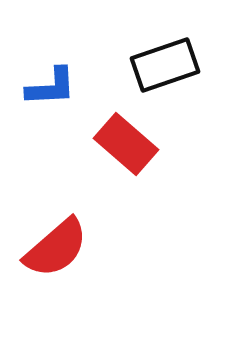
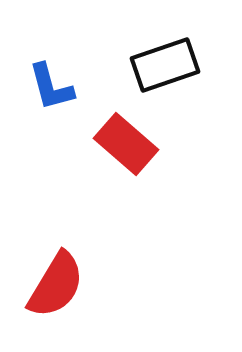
blue L-shape: rotated 78 degrees clockwise
red semicircle: moved 37 px down; rotated 18 degrees counterclockwise
